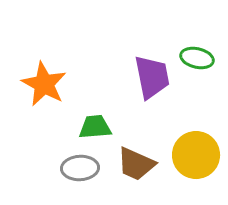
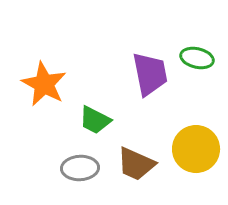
purple trapezoid: moved 2 px left, 3 px up
green trapezoid: moved 7 px up; rotated 148 degrees counterclockwise
yellow circle: moved 6 px up
